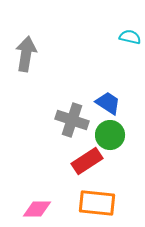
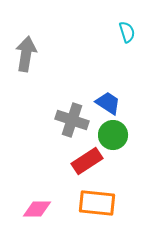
cyan semicircle: moved 3 px left, 5 px up; rotated 60 degrees clockwise
green circle: moved 3 px right
